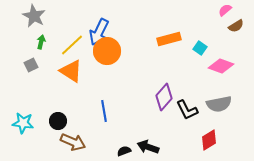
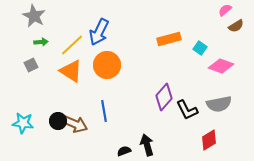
green arrow: rotated 72 degrees clockwise
orange circle: moved 14 px down
brown arrow: moved 2 px right, 18 px up
black arrow: moved 1 px left, 2 px up; rotated 55 degrees clockwise
